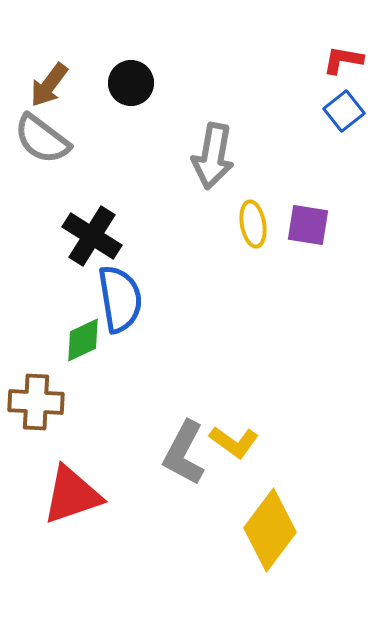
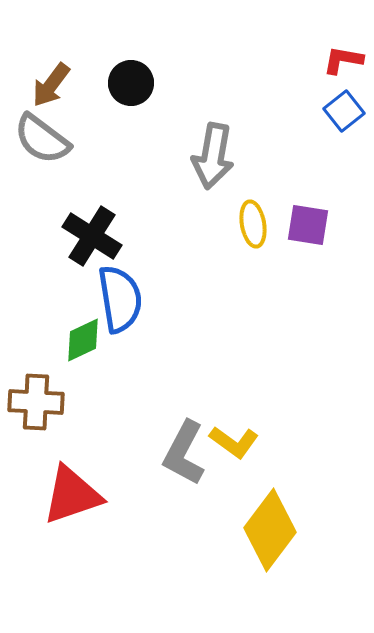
brown arrow: moved 2 px right
